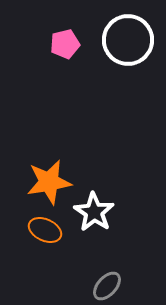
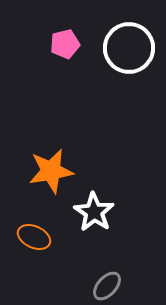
white circle: moved 1 px right, 8 px down
orange star: moved 2 px right, 11 px up
orange ellipse: moved 11 px left, 7 px down
